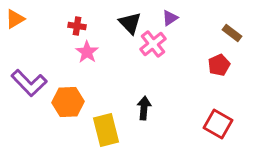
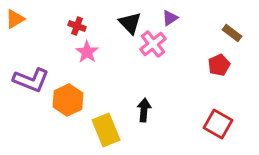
red cross: rotated 12 degrees clockwise
purple L-shape: moved 2 px right, 3 px up; rotated 24 degrees counterclockwise
orange hexagon: moved 2 px up; rotated 24 degrees counterclockwise
black arrow: moved 2 px down
yellow rectangle: rotated 8 degrees counterclockwise
